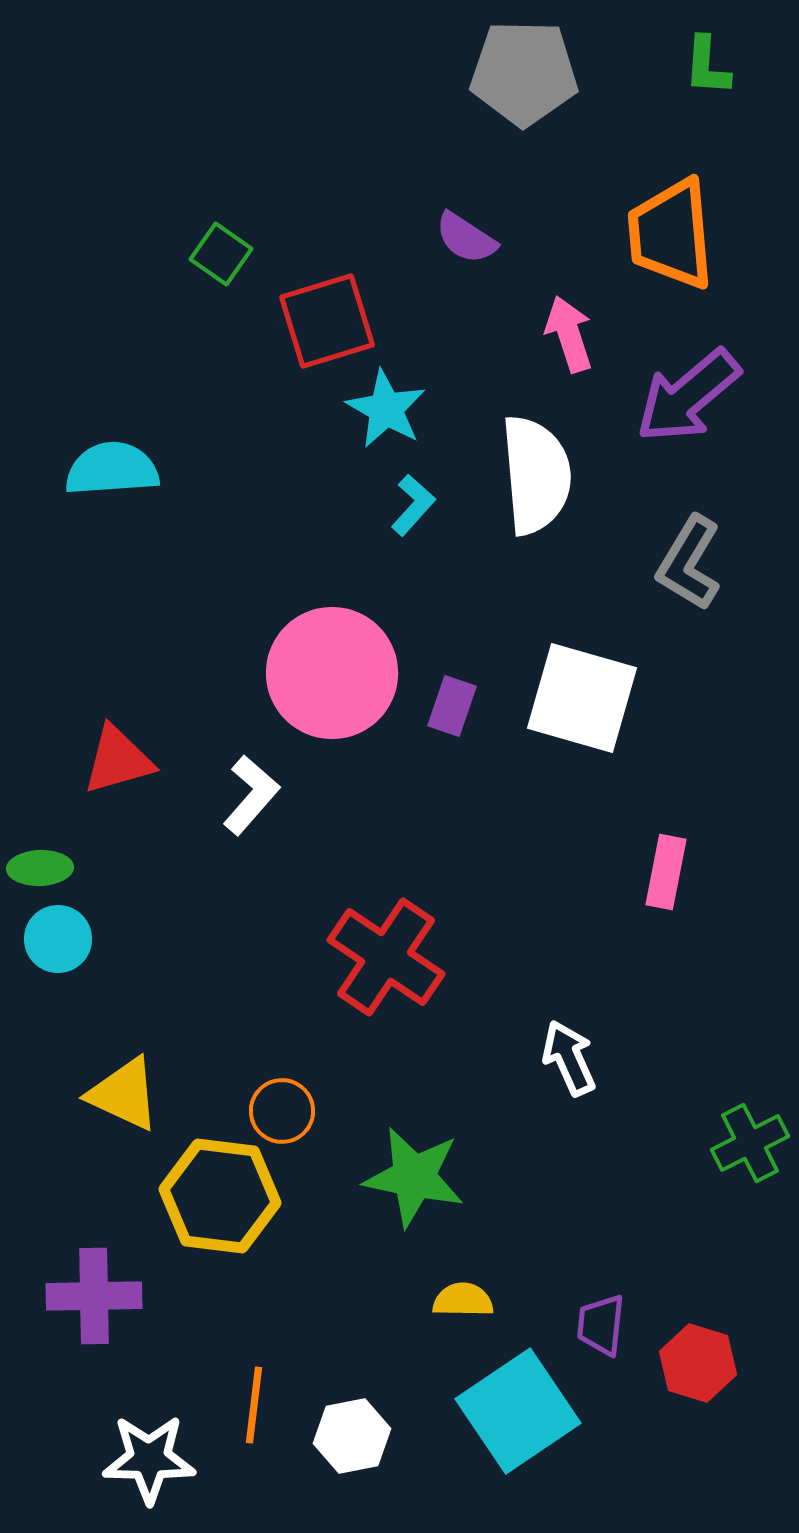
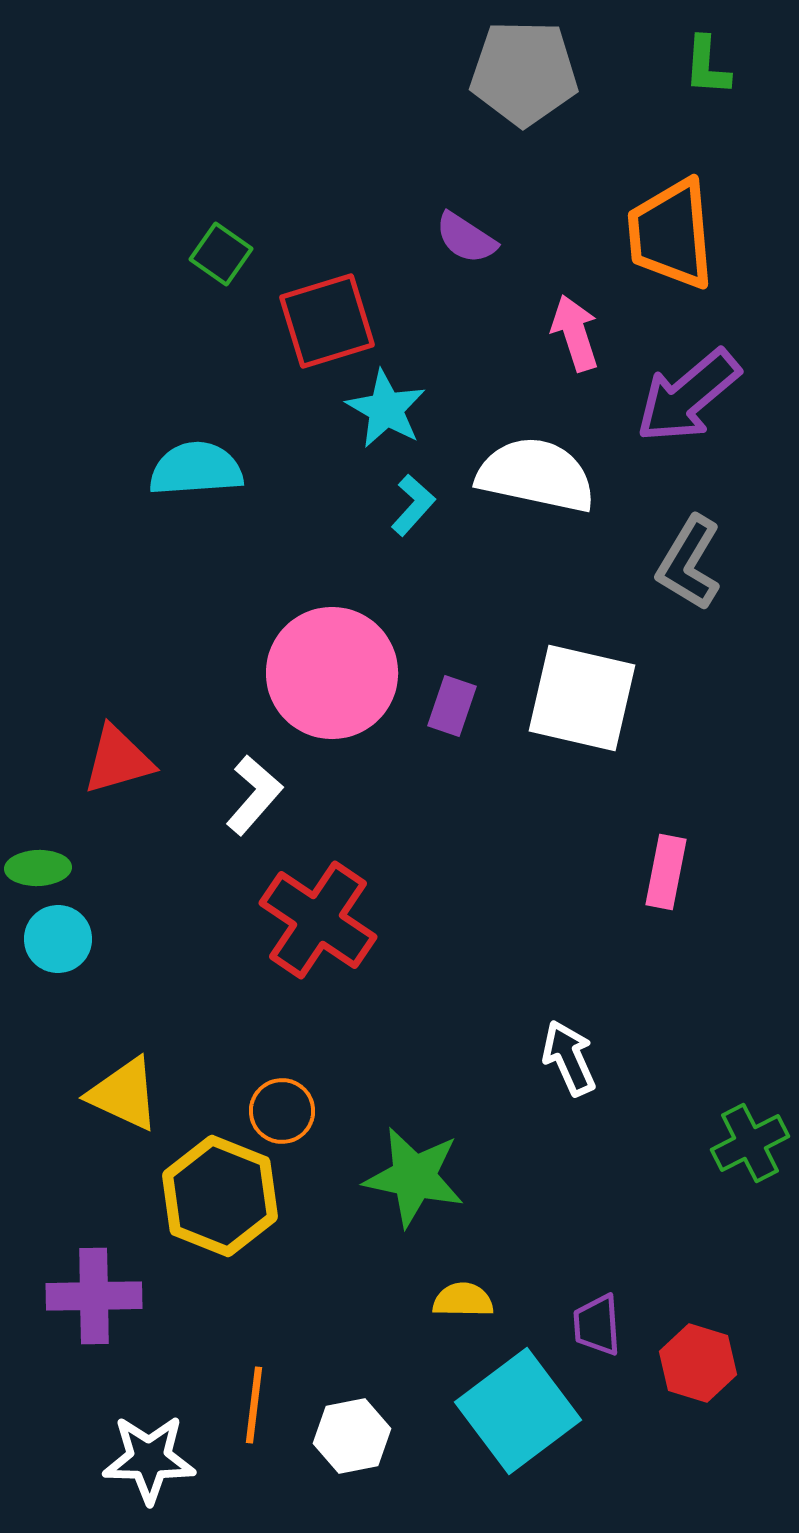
pink arrow: moved 6 px right, 1 px up
cyan semicircle: moved 84 px right
white semicircle: rotated 73 degrees counterclockwise
white square: rotated 3 degrees counterclockwise
white L-shape: moved 3 px right
green ellipse: moved 2 px left
red cross: moved 68 px left, 37 px up
yellow hexagon: rotated 15 degrees clockwise
purple trapezoid: moved 4 px left; rotated 10 degrees counterclockwise
cyan square: rotated 3 degrees counterclockwise
